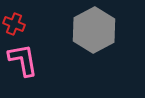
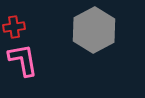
red cross: moved 3 px down; rotated 30 degrees counterclockwise
